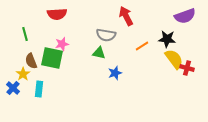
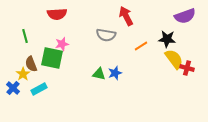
green line: moved 2 px down
orange line: moved 1 px left
green triangle: moved 21 px down
brown semicircle: moved 3 px down
cyan rectangle: rotated 56 degrees clockwise
